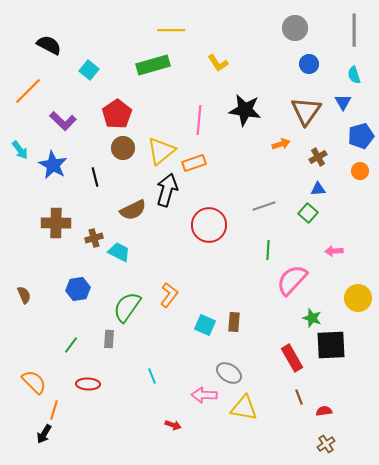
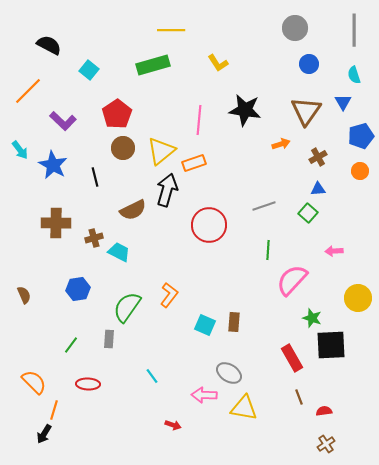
cyan line at (152, 376): rotated 14 degrees counterclockwise
